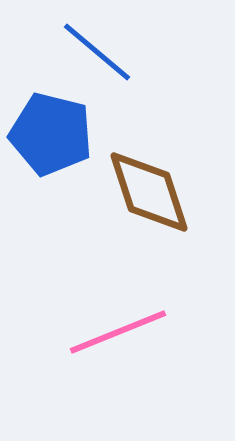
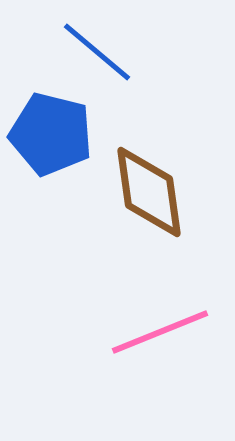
brown diamond: rotated 10 degrees clockwise
pink line: moved 42 px right
